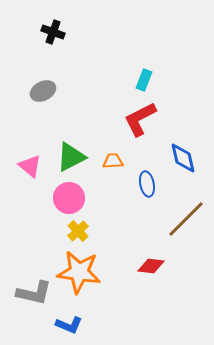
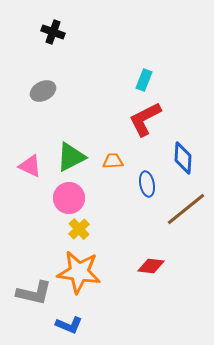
red L-shape: moved 5 px right
blue diamond: rotated 16 degrees clockwise
pink triangle: rotated 15 degrees counterclockwise
brown line: moved 10 px up; rotated 6 degrees clockwise
yellow cross: moved 1 px right, 2 px up
